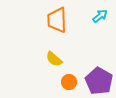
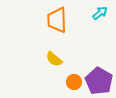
cyan arrow: moved 3 px up
orange circle: moved 5 px right
